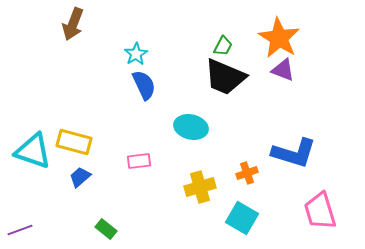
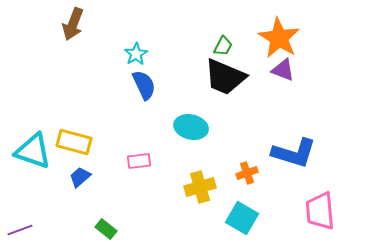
pink trapezoid: rotated 12 degrees clockwise
